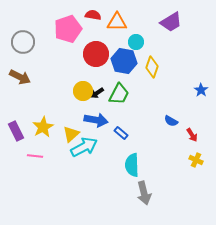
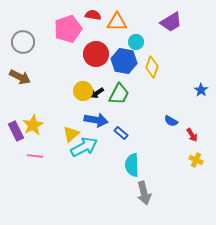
yellow star: moved 10 px left, 2 px up
